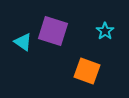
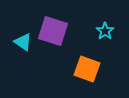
orange square: moved 2 px up
